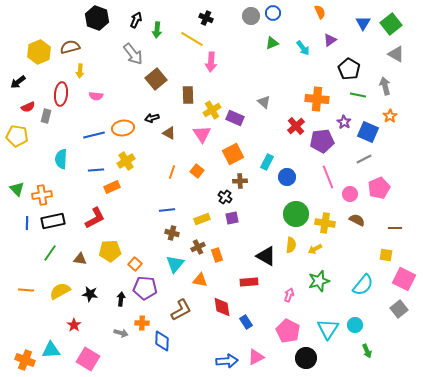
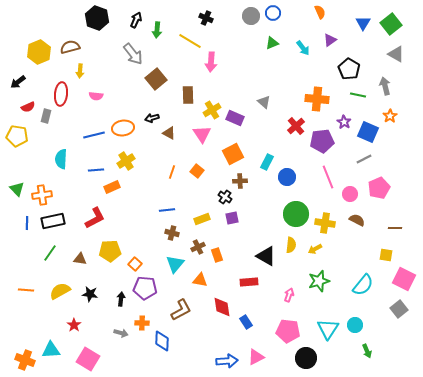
yellow line at (192, 39): moved 2 px left, 2 px down
pink pentagon at (288, 331): rotated 20 degrees counterclockwise
